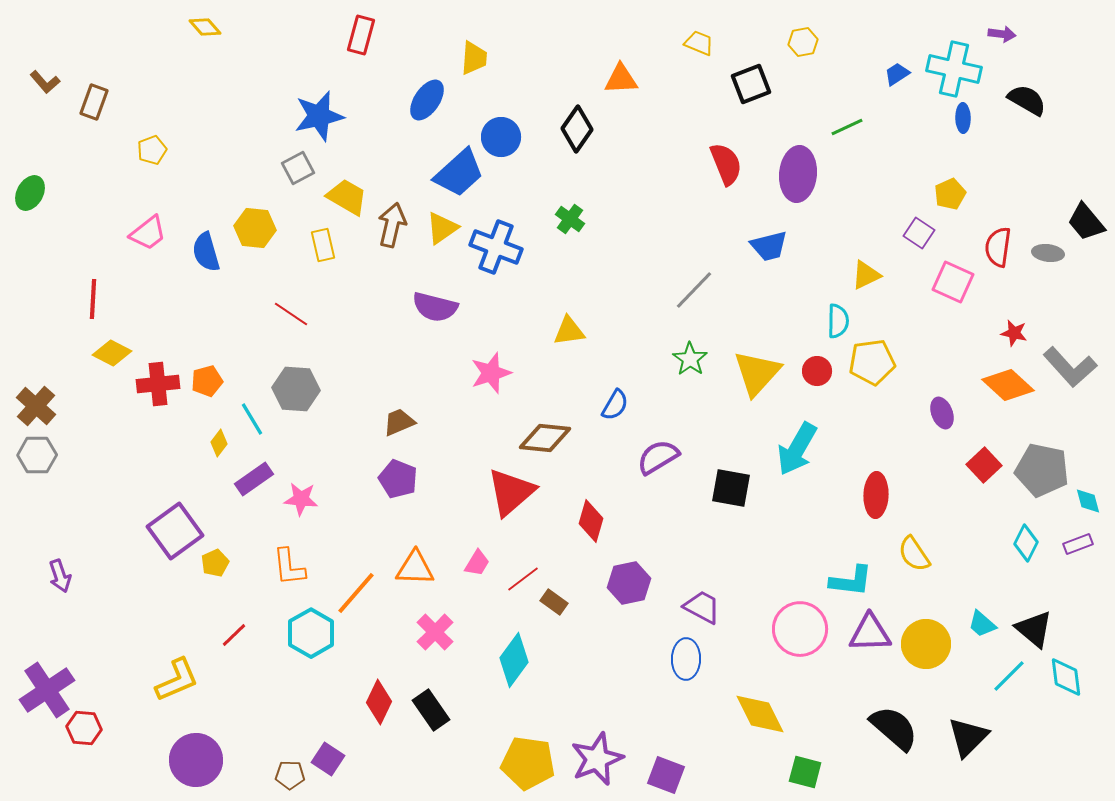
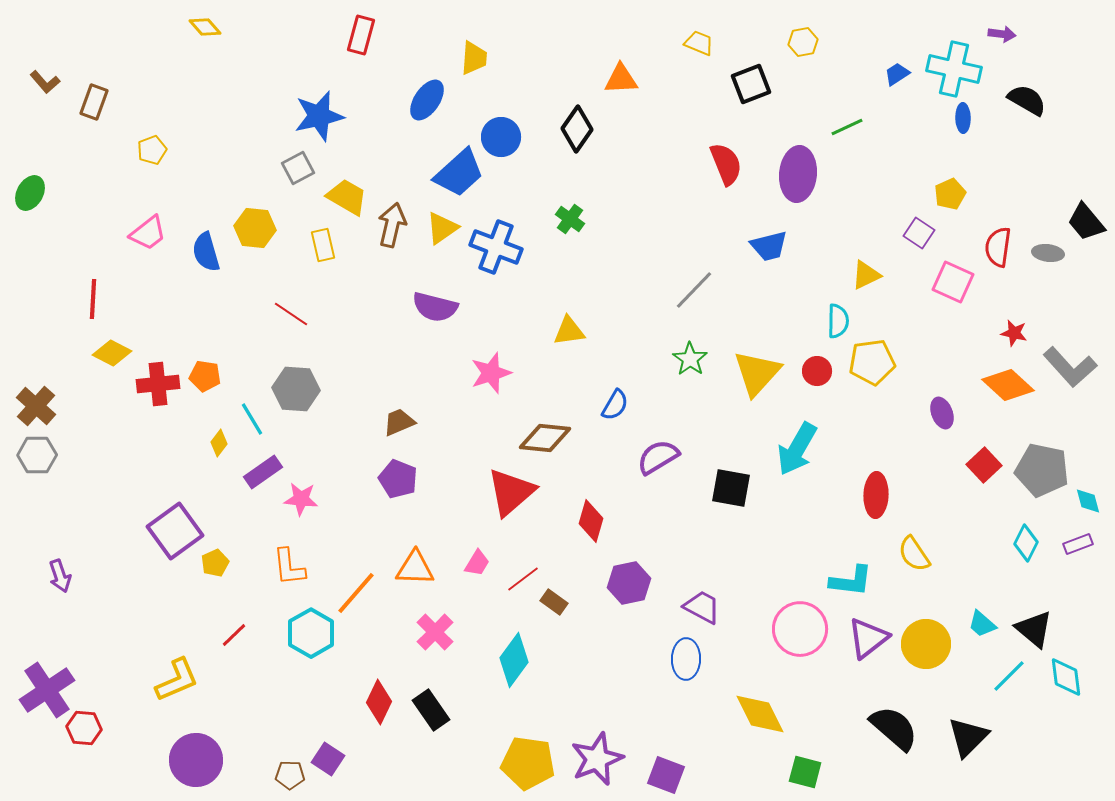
orange pentagon at (207, 381): moved 2 px left, 5 px up; rotated 24 degrees clockwise
purple rectangle at (254, 479): moved 9 px right, 7 px up
purple triangle at (870, 633): moved 2 px left, 5 px down; rotated 36 degrees counterclockwise
